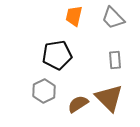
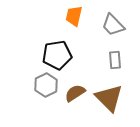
gray trapezoid: moved 7 px down
gray hexagon: moved 2 px right, 6 px up
brown semicircle: moved 3 px left, 11 px up
